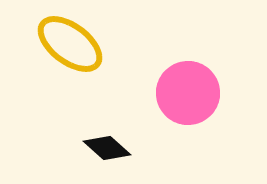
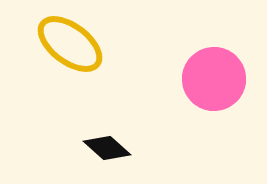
pink circle: moved 26 px right, 14 px up
